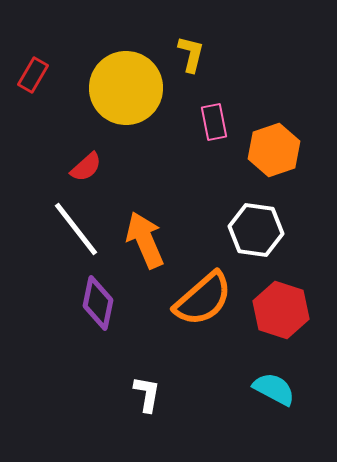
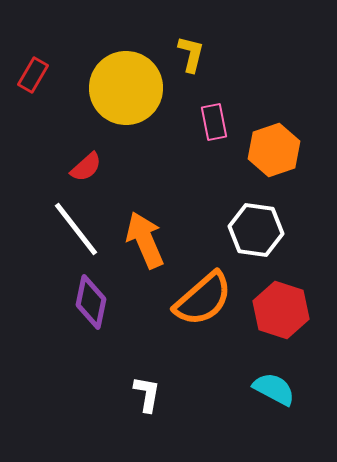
purple diamond: moved 7 px left, 1 px up
